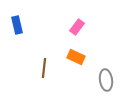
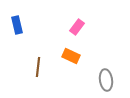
orange rectangle: moved 5 px left, 1 px up
brown line: moved 6 px left, 1 px up
